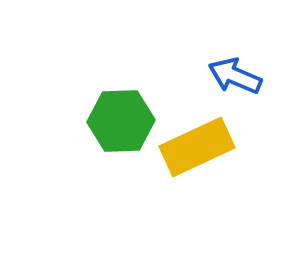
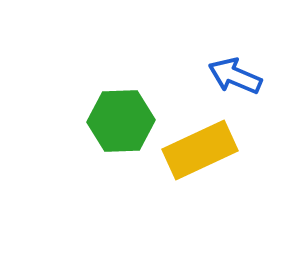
yellow rectangle: moved 3 px right, 3 px down
